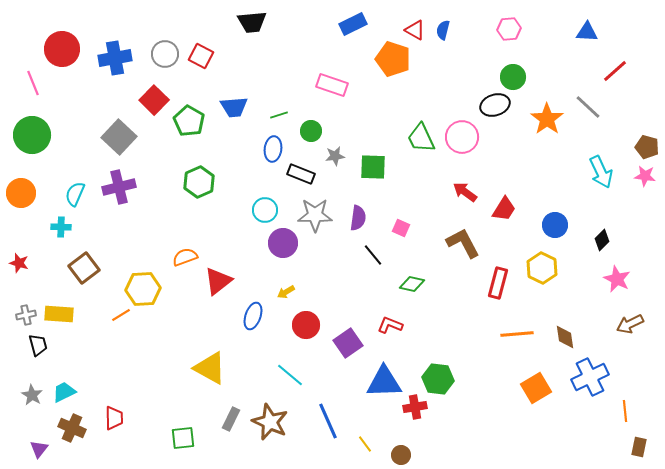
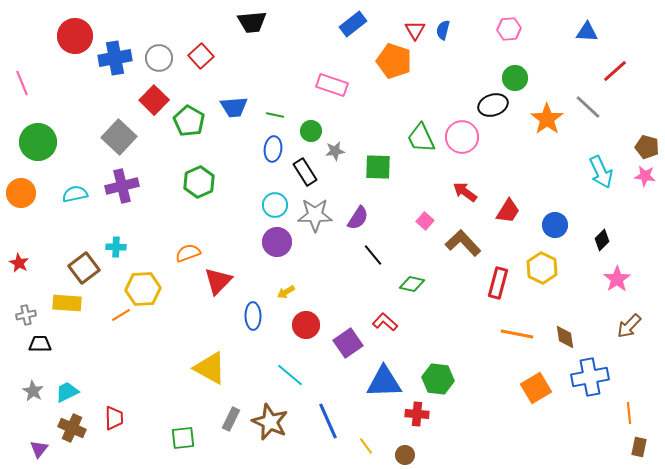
blue rectangle at (353, 24): rotated 12 degrees counterclockwise
red triangle at (415, 30): rotated 30 degrees clockwise
red circle at (62, 49): moved 13 px right, 13 px up
gray circle at (165, 54): moved 6 px left, 4 px down
red square at (201, 56): rotated 20 degrees clockwise
orange pentagon at (393, 59): moved 1 px right, 2 px down
green circle at (513, 77): moved 2 px right, 1 px down
pink line at (33, 83): moved 11 px left
black ellipse at (495, 105): moved 2 px left
green line at (279, 115): moved 4 px left; rotated 30 degrees clockwise
green circle at (32, 135): moved 6 px right, 7 px down
gray star at (335, 156): moved 5 px up
green square at (373, 167): moved 5 px right
black rectangle at (301, 174): moved 4 px right, 2 px up; rotated 36 degrees clockwise
purple cross at (119, 187): moved 3 px right, 1 px up
cyan semicircle at (75, 194): rotated 55 degrees clockwise
red trapezoid at (504, 209): moved 4 px right, 2 px down
cyan circle at (265, 210): moved 10 px right, 5 px up
purple semicircle at (358, 218): rotated 25 degrees clockwise
cyan cross at (61, 227): moved 55 px right, 20 px down
pink square at (401, 228): moved 24 px right, 7 px up; rotated 18 degrees clockwise
purple circle at (283, 243): moved 6 px left, 1 px up
brown L-shape at (463, 243): rotated 15 degrees counterclockwise
orange semicircle at (185, 257): moved 3 px right, 4 px up
red star at (19, 263): rotated 12 degrees clockwise
pink star at (617, 279): rotated 12 degrees clockwise
red triangle at (218, 281): rotated 8 degrees counterclockwise
yellow rectangle at (59, 314): moved 8 px right, 11 px up
blue ellipse at (253, 316): rotated 20 degrees counterclockwise
brown arrow at (630, 324): moved 1 px left, 2 px down; rotated 20 degrees counterclockwise
red L-shape at (390, 325): moved 5 px left, 3 px up; rotated 20 degrees clockwise
orange line at (517, 334): rotated 16 degrees clockwise
black trapezoid at (38, 345): moved 2 px right, 1 px up; rotated 75 degrees counterclockwise
blue cross at (590, 377): rotated 15 degrees clockwise
cyan trapezoid at (64, 392): moved 3 px right
gray star at (32, 395): moved 1 px right, 4 px up
red cross at (415, 407): moved 2 px right, 7 px down; rotated 15 degrees clockwise
orange line at (625, 411): moved 4 px right, 2 px down
yellow line at (365, 444): moved 1 px right, 2 px down
brown circle at (401, 455): moved 4 px right
